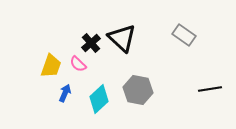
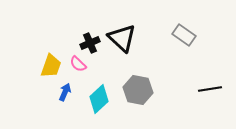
black cross: moved 1 px left; rotated 18 degrees clockwise
blue arrow: moved 1 px up
